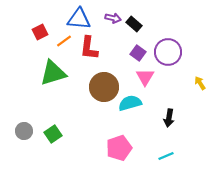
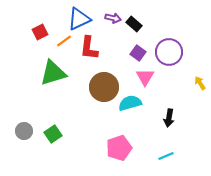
blue triangle: rotated 30 degrees counterclockwise
purple circle: moved 1 px right
